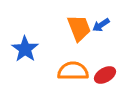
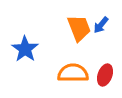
blue arrow: rotated 18 degrees counterclockwise
orange semicircle: moved 2 px down
red ellipse: rotated 40 degrees counterclockwise
